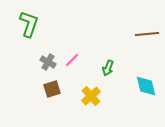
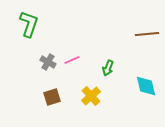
pink line: rotated 21 degrees clockwise
brown square: moved 8 px down
